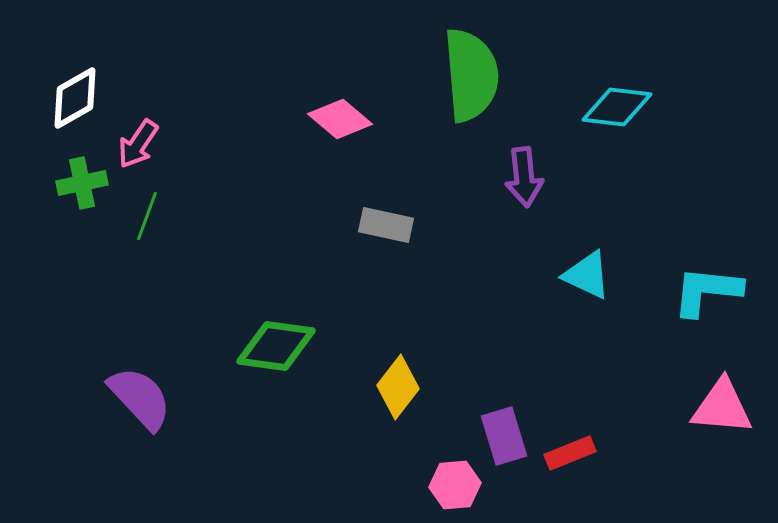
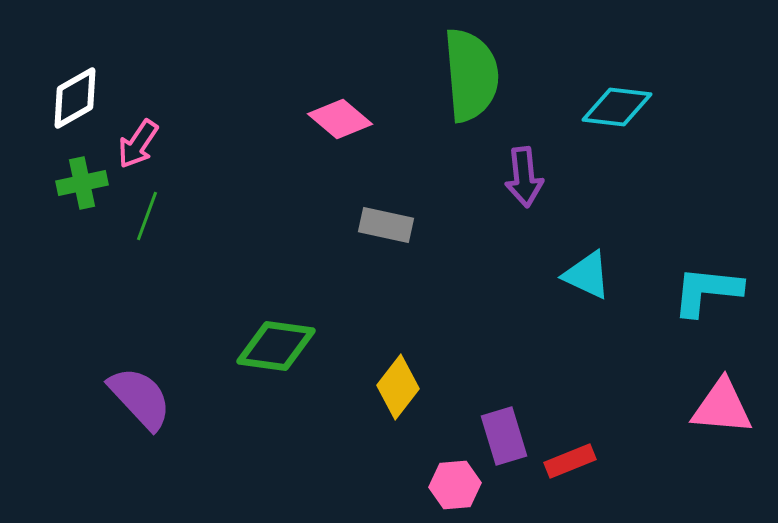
red rectangle: moved 8 px down
